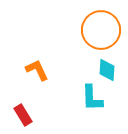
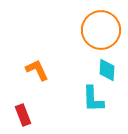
cyan L-shape: moved 1 px right, 1 px down
red rectangle: rotated 10 degrees clockwise
